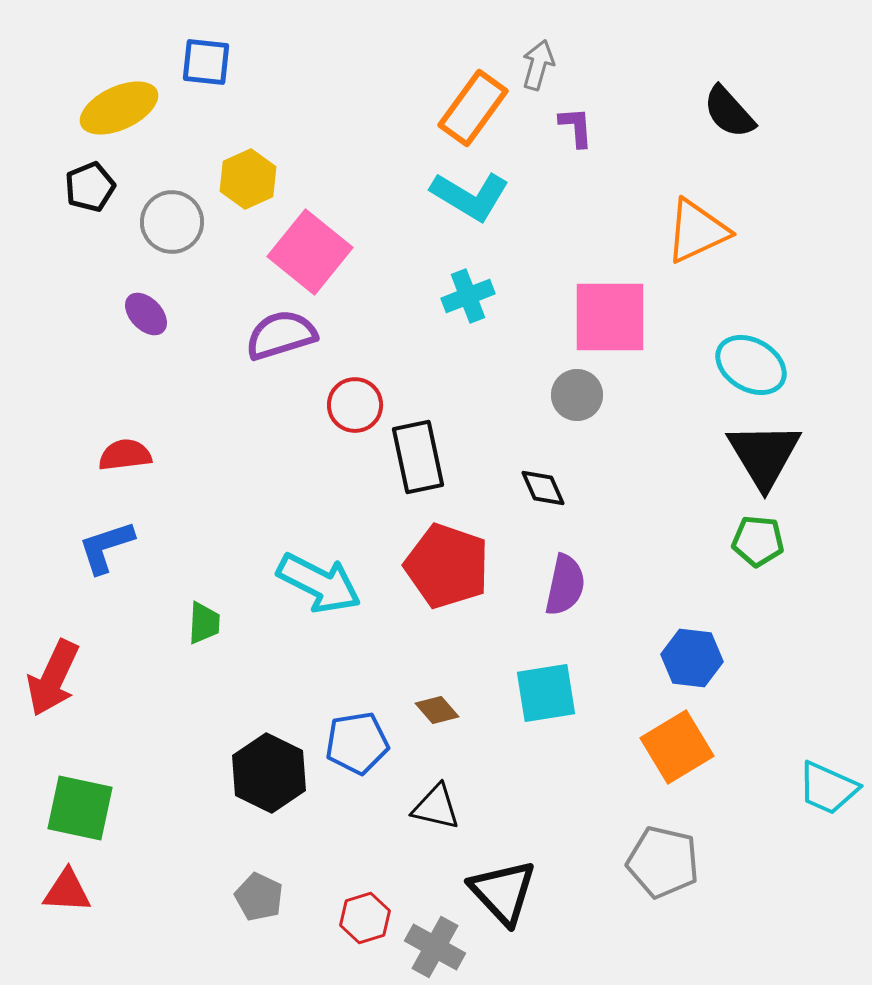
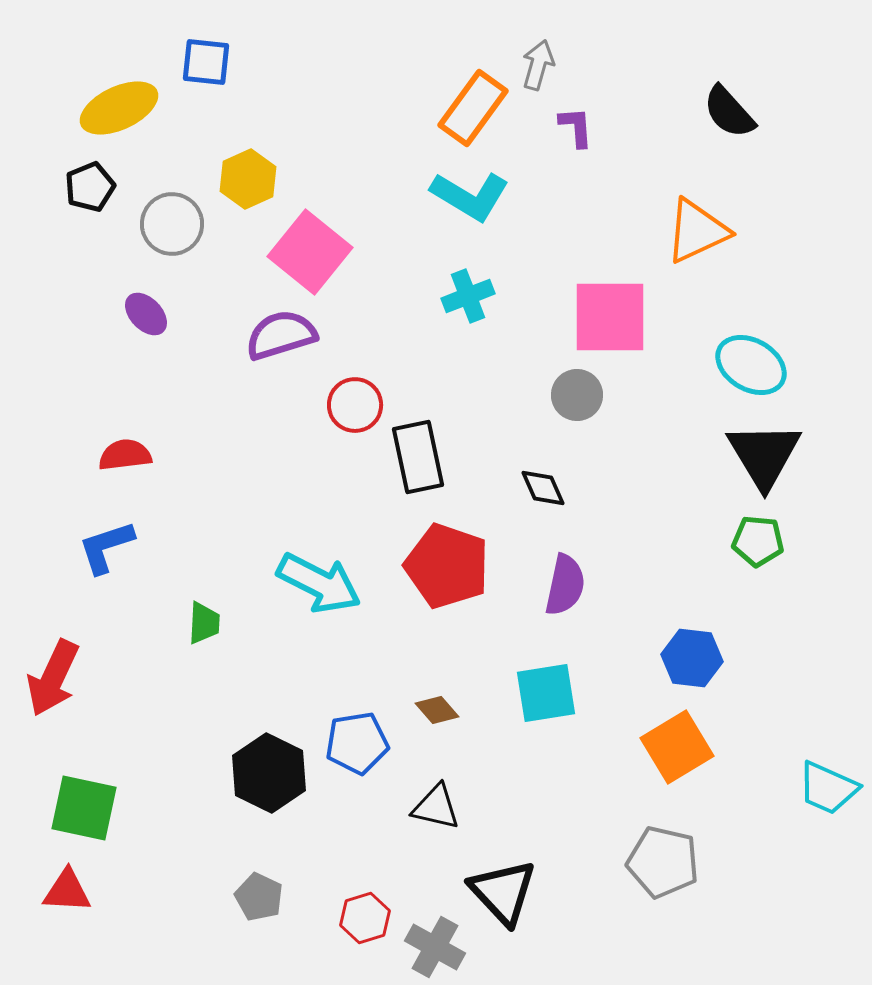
gray circle at (172, 222): moved 2 px down
green square at (80, 808): moved 4 px right
